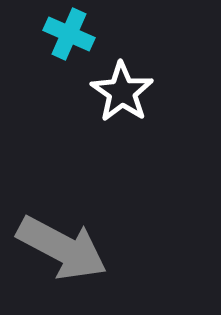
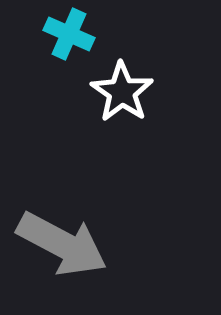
gray arrow: moved 4 px up
